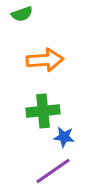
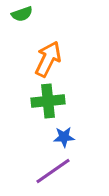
orange arrow: moved 3 px right, 1 px up; rotated 60 degrees counterclockwise
green cross: moved 5 px right, 10 px up
blue star: rotated 10 degrees counterclockwise
